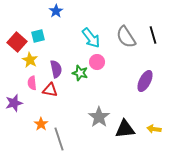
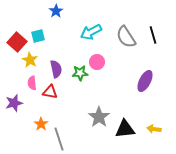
cyan arrow: moved 6 px up; rotated 100 degrees clockwise
green star: rotated 21 degrees counterclockwise
red triangle: moved 2 px down
